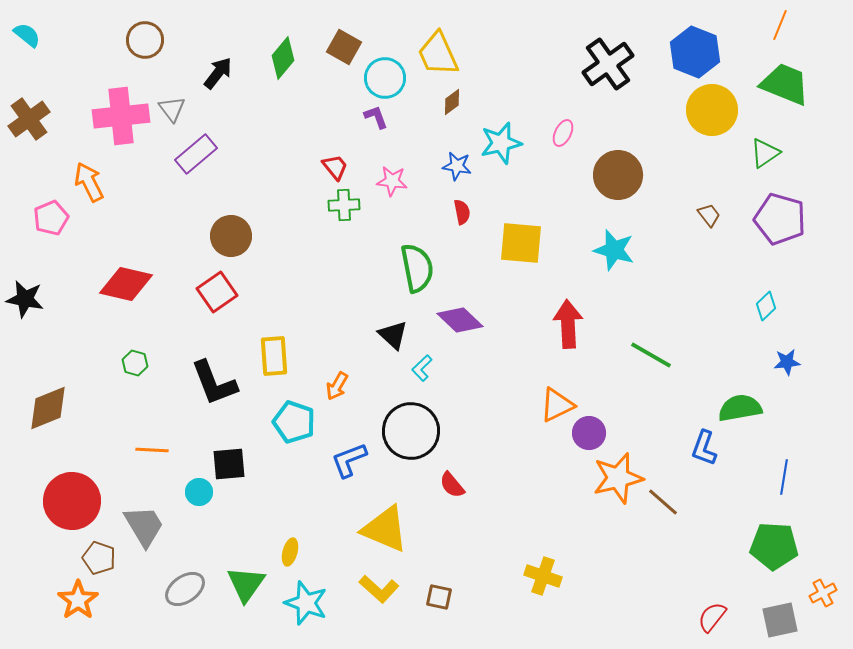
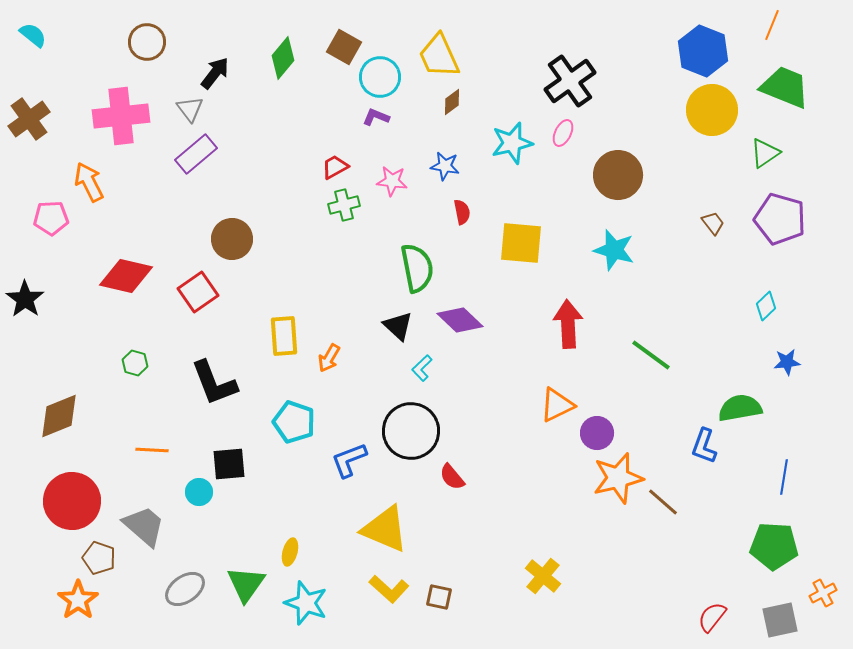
orange line at (780, 25): moved 8 px left
cyan semicircle at (27, 35): moved 6 px right
brown circle at (145, 40): moved 2 px right, 2 px down
blue hexagon at (695, 52): moved 8 px right, 1 px up
yellow trapezoid at (438, 54): moved 1 px right, 2 px down
black cross at (608, 64): moved 38 px left, 17 px down
black arrow at (218, 73): moved 3 px left
cyan circle at (385, 78): moved 5 px left, 1 px up
green trapezoid at (785, 84): moved 3 px down
gray triangle at (172, 109): moved 18 px right
purple L-shape at (376, 117): rotated 48 degrees counterclockwise
cyan star at (501, 143): moved 11 px right
blue star at (457, 166): moved 12 px left
red trapezoid at (335, 167): rotated 80 degrees counterclockwise
green cross at (344, 205): rotated 12 degrees counterclockwise
brown trapezoid at (709, 215): moved 4 px right, 8 px down
pink pentagon at (51, 218): rotated 20 degrees clockwise
brown circle at (231, 236): moved 1 px right, 3 px down
red diamond at (126, 284): moved 8 px up
red square at (217, 292): moved 19 px left
black star at (25, 299): rotated 24 degrees clockwise
black triangle at (393, 335): moved 5 px right, 9 px up
green line at (651, 355): rotated 6 degrees clockwise
yellow rectangle at (274, 356): moved 10 px right, 20 px up
orange arrow at (337, 386): moved 8 px left, 28 px up
brown diamond at (48, 408): moved 11 px right, 8 px down
purple circle at (589, 433): moved 8 px right
blue L-shape at (704, 448): moved 2 px up
red semicircle at (452, 485): moved 8 px up
gray trapezoid at (144, 526): rotated 18 degrees counterclockwise
yellow cross at (543, 576): rotated 21 degrees clockwise
yellow L-shape at (379, 589): moved 10 px right
